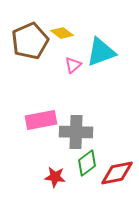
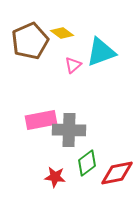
gray cross: moved 7 px left, 2 px up
